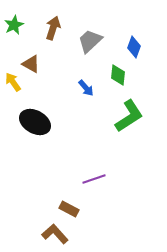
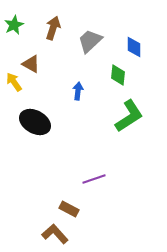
blue diamond: rotated 20 degrees counterclockwise
yellow arrow: moved 1 px right
blue arrow: moved 8 px left, 3 px down; rotated 132 degrees counterclockwise
